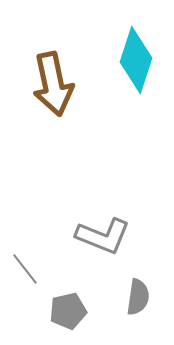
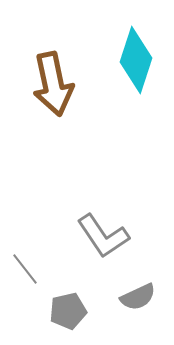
gray L-shape: rotated 34 degrees clockwise
gray semicircle: rotated 57 degrees clockwise
